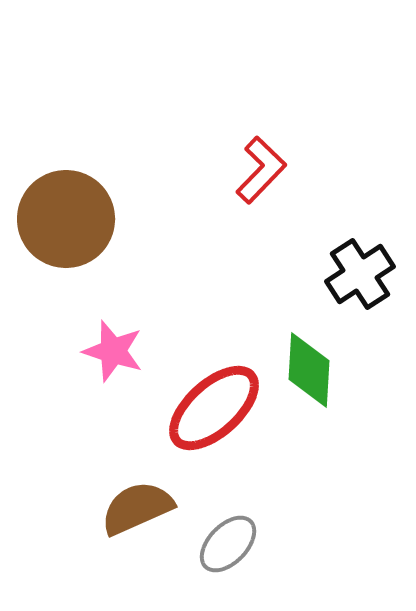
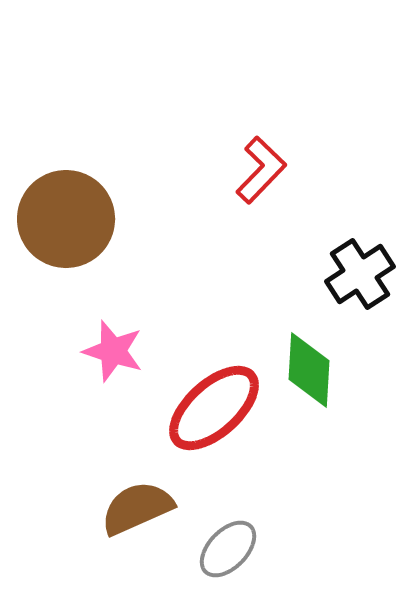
gray ellipse: moved 5 px down
